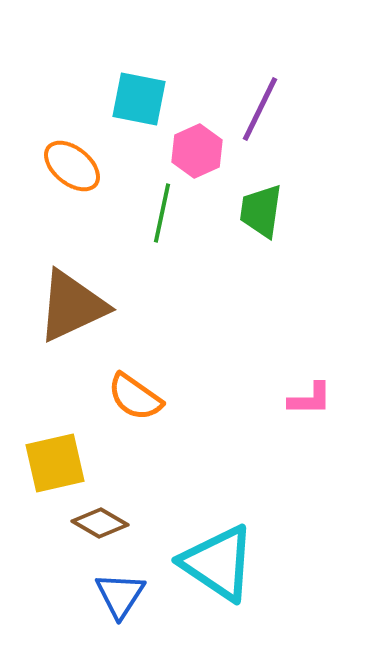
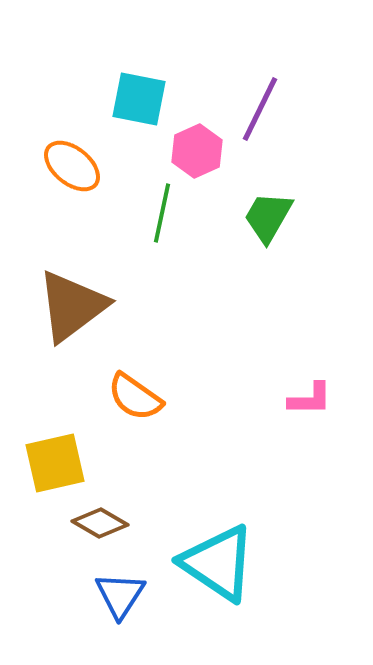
green trapezoid: moved 7 px right, 6 px down; rotated 22 degrees clockwise
brown triangle: rotated 12 degrees counterclockwise
